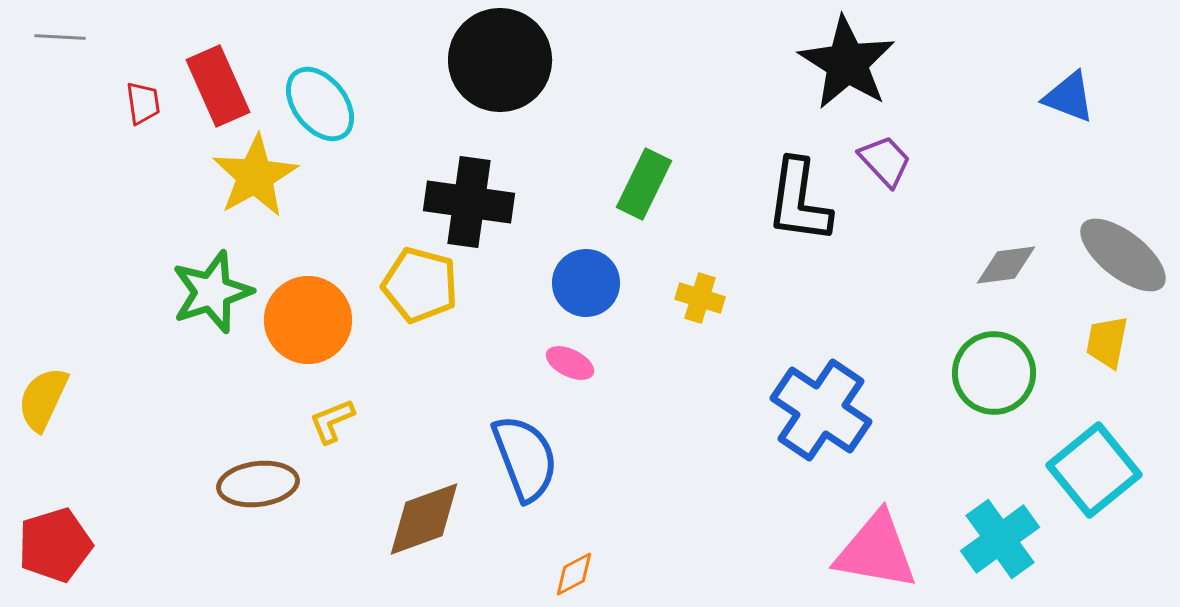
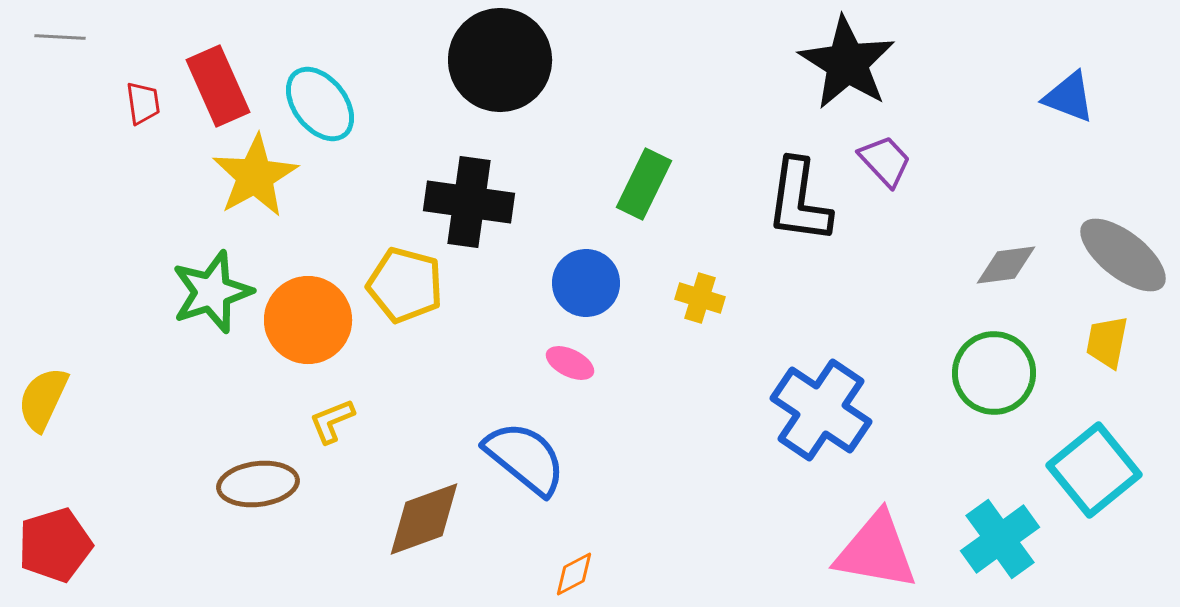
yellow pentagon: moved 15 px left
blue semicircle: rotated 30 degrees counterclockwise
